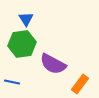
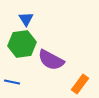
purple semicircle: moved 2 px left, 4 px up
